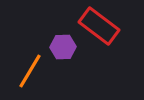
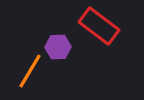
purple hexagon: moved 5 px left
